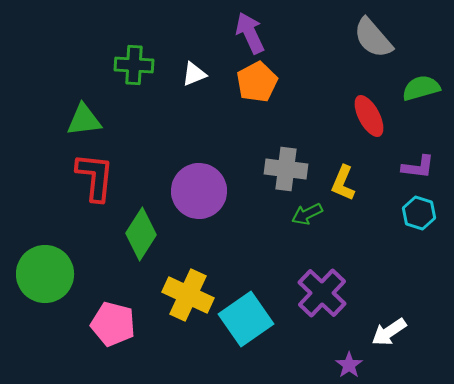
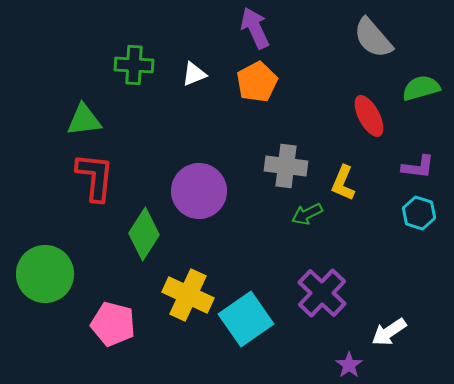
purple arrow: moved 5 px right, 5 px up
gray cross: moved 3 px up
green diamond: moved 3 px right
